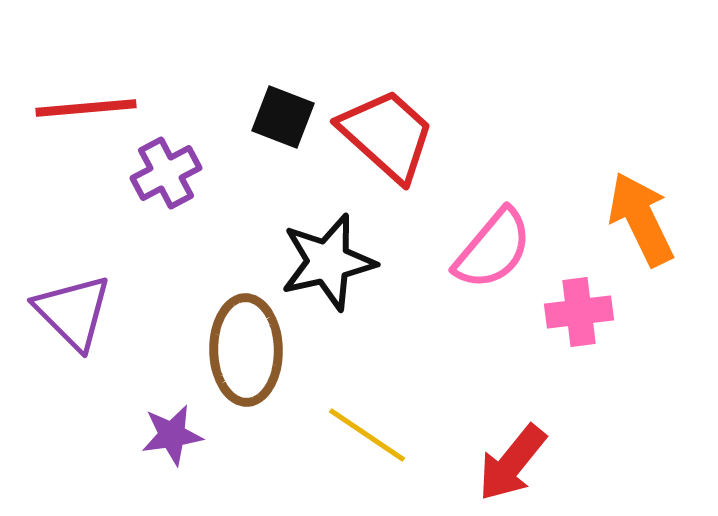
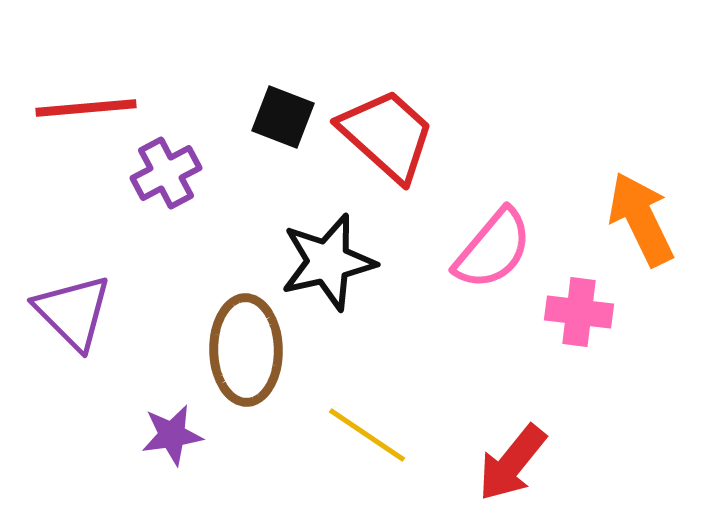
pink cross: rotated 14 degrees clockwise
